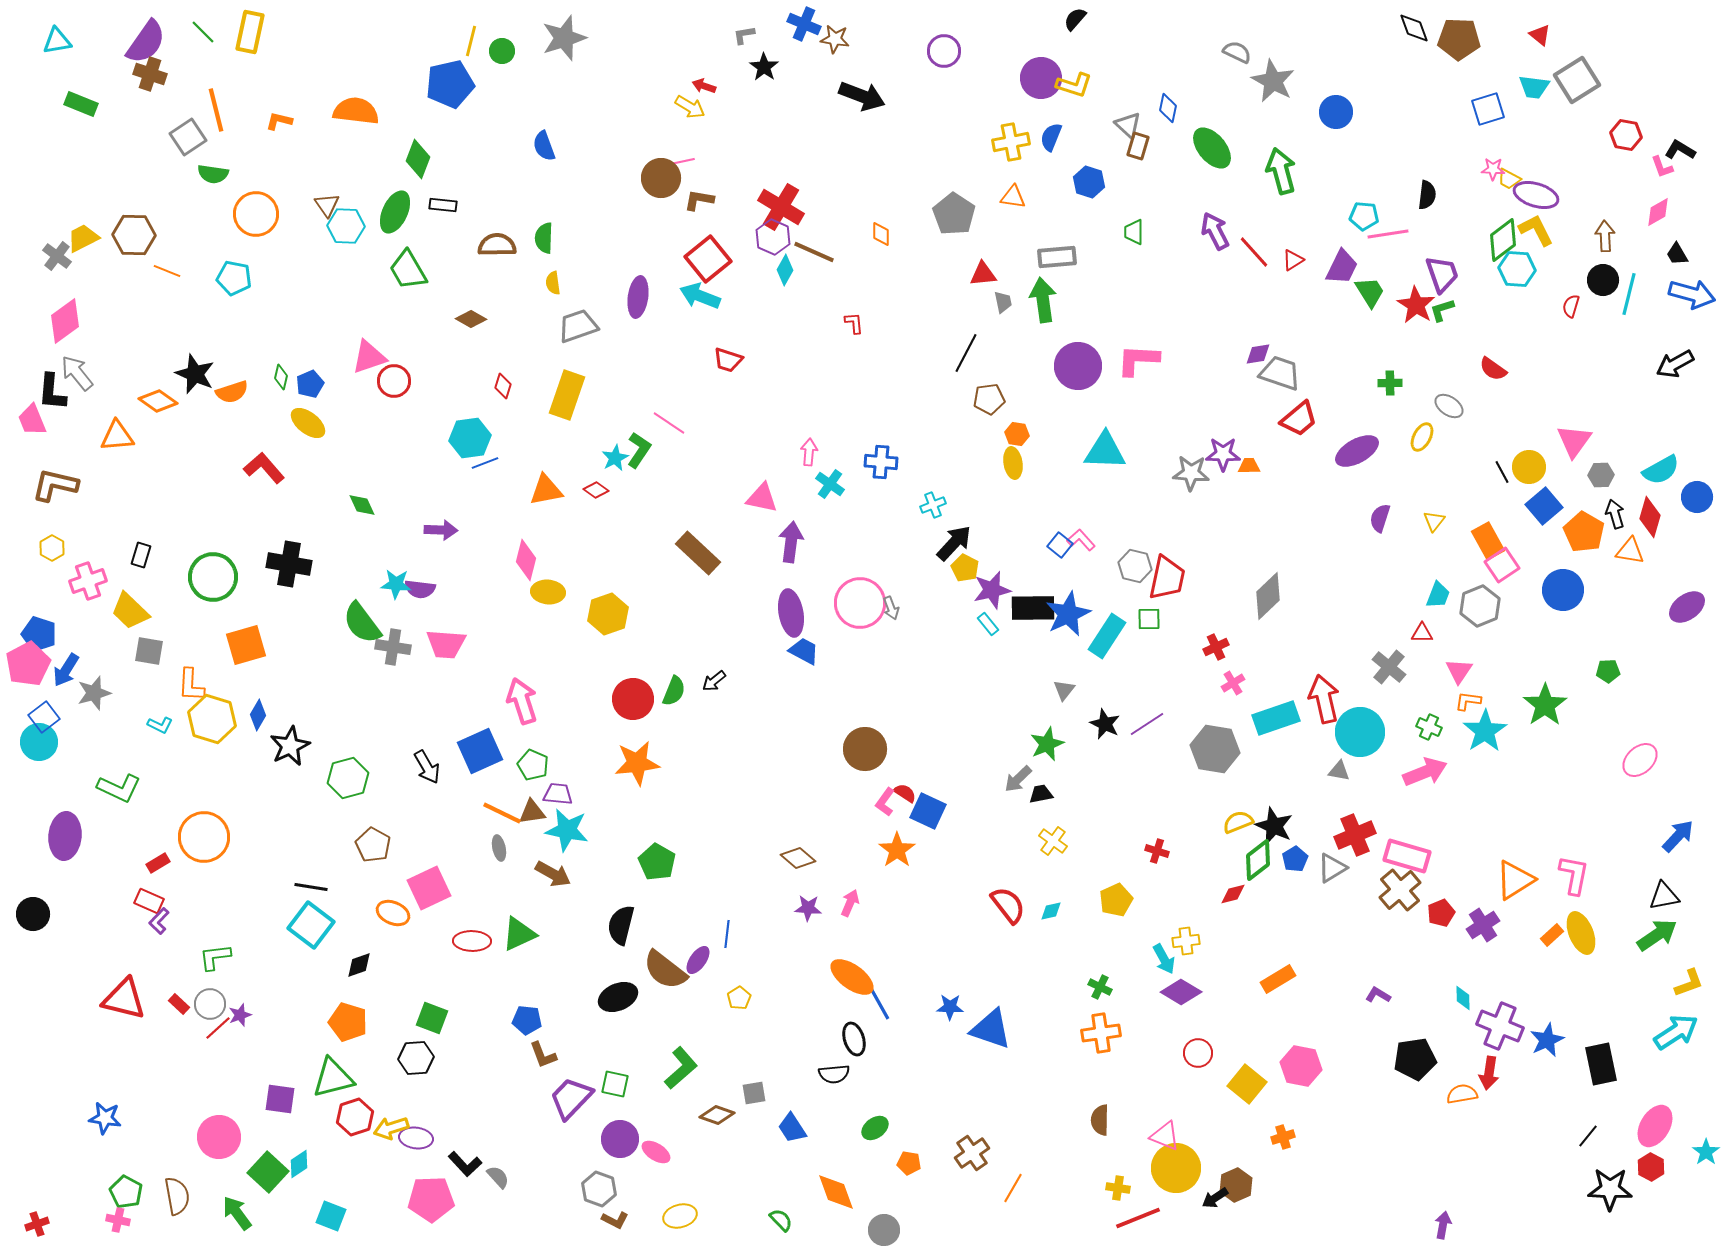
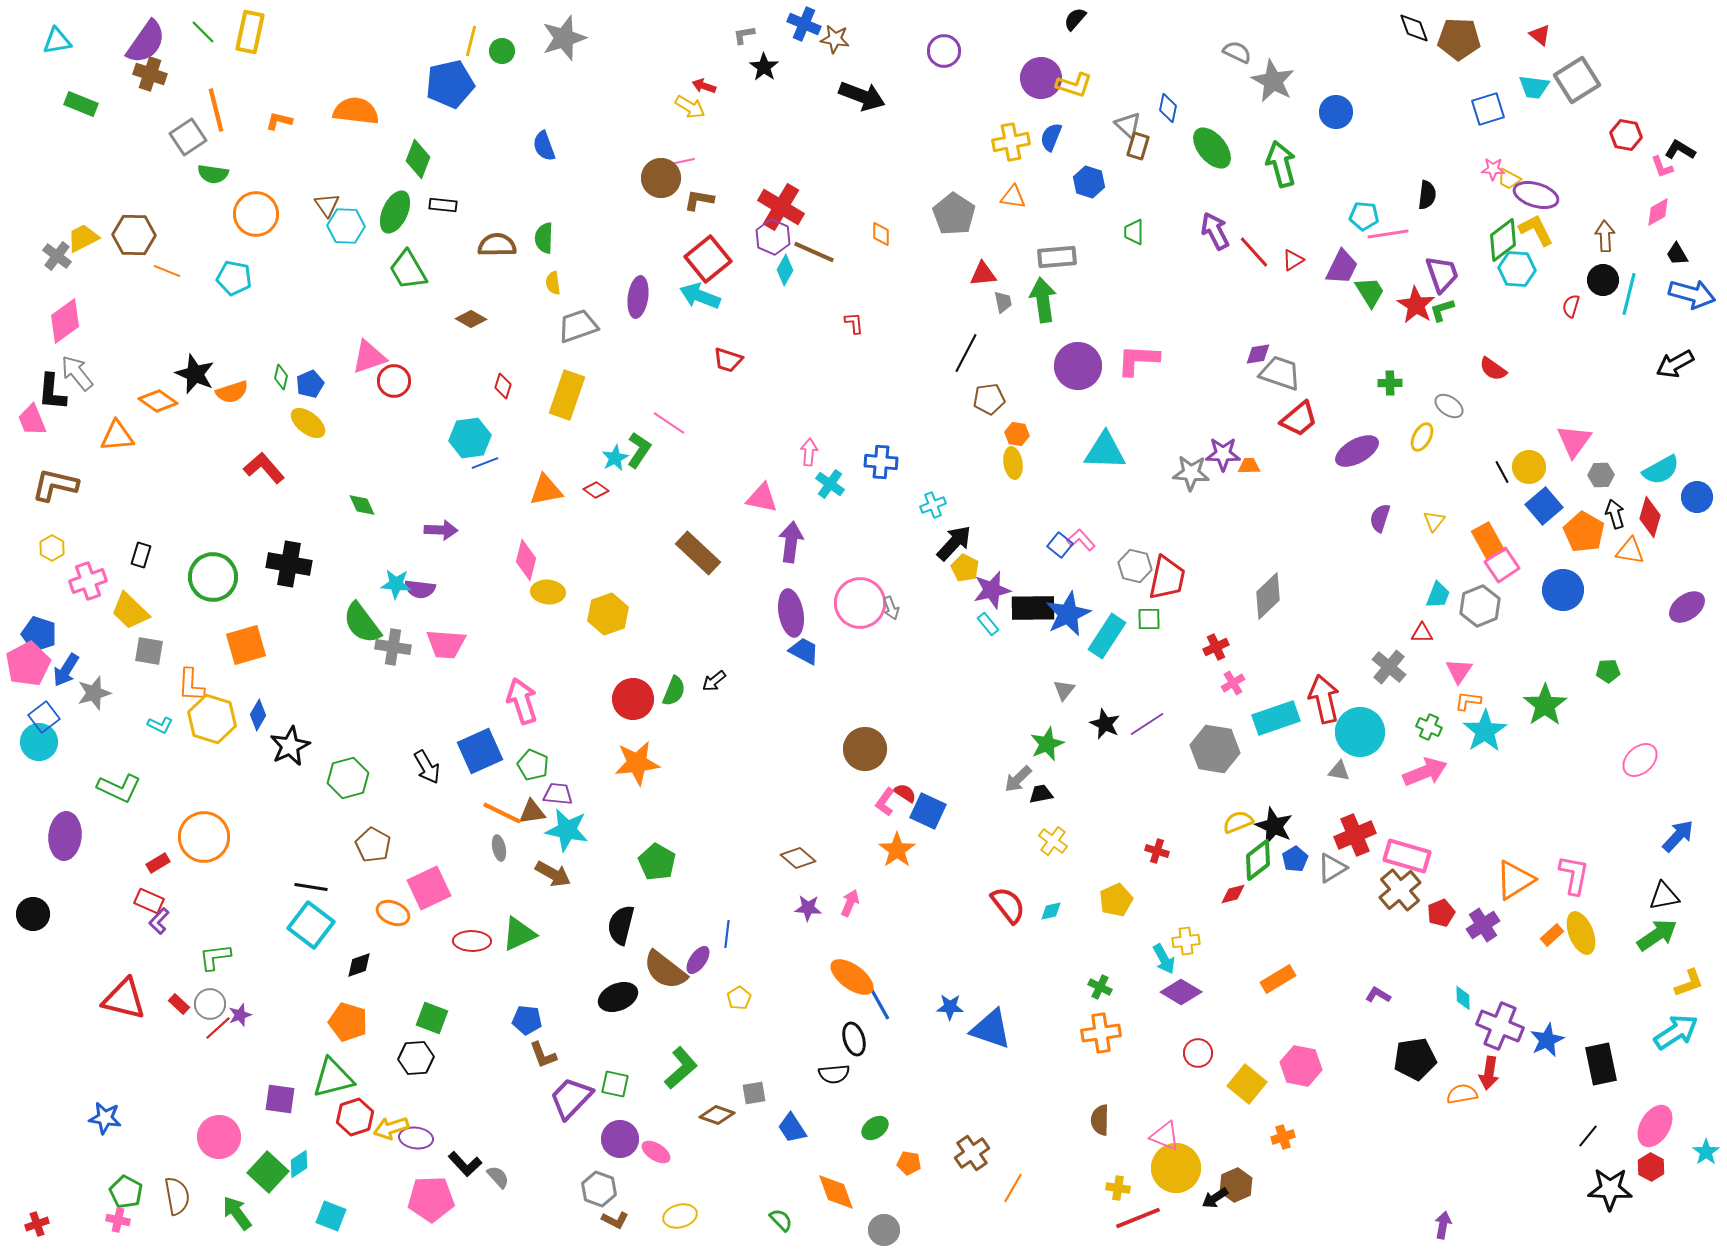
green arrow at (1281, 171): moved 7 px up
